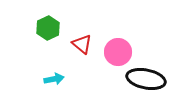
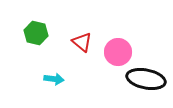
green hexagon: moved 12 px left, 5 px down; rotated 20 degrees counterclockwise
red triangle: moved 2 px up
cyan arrow: rotated 18 degrees clockwise
